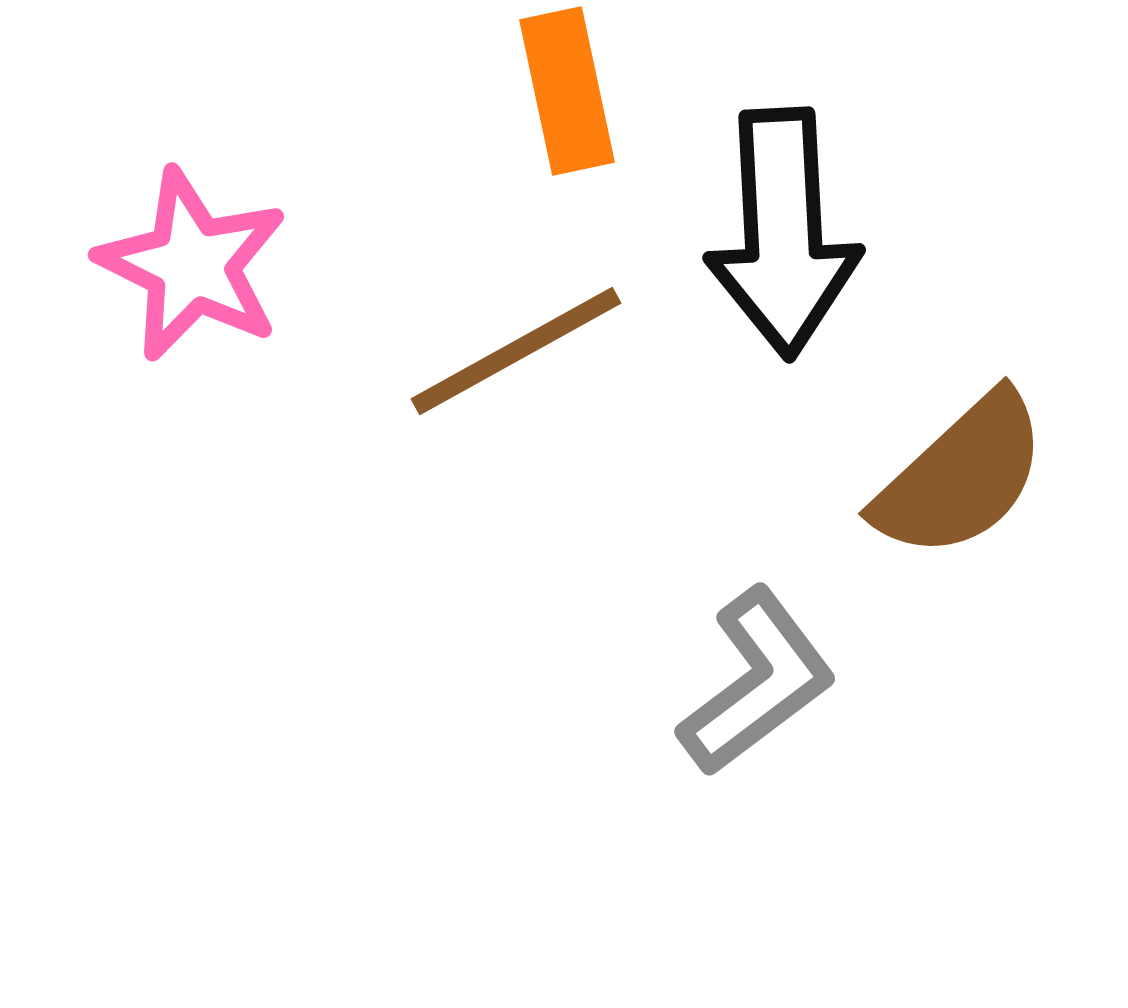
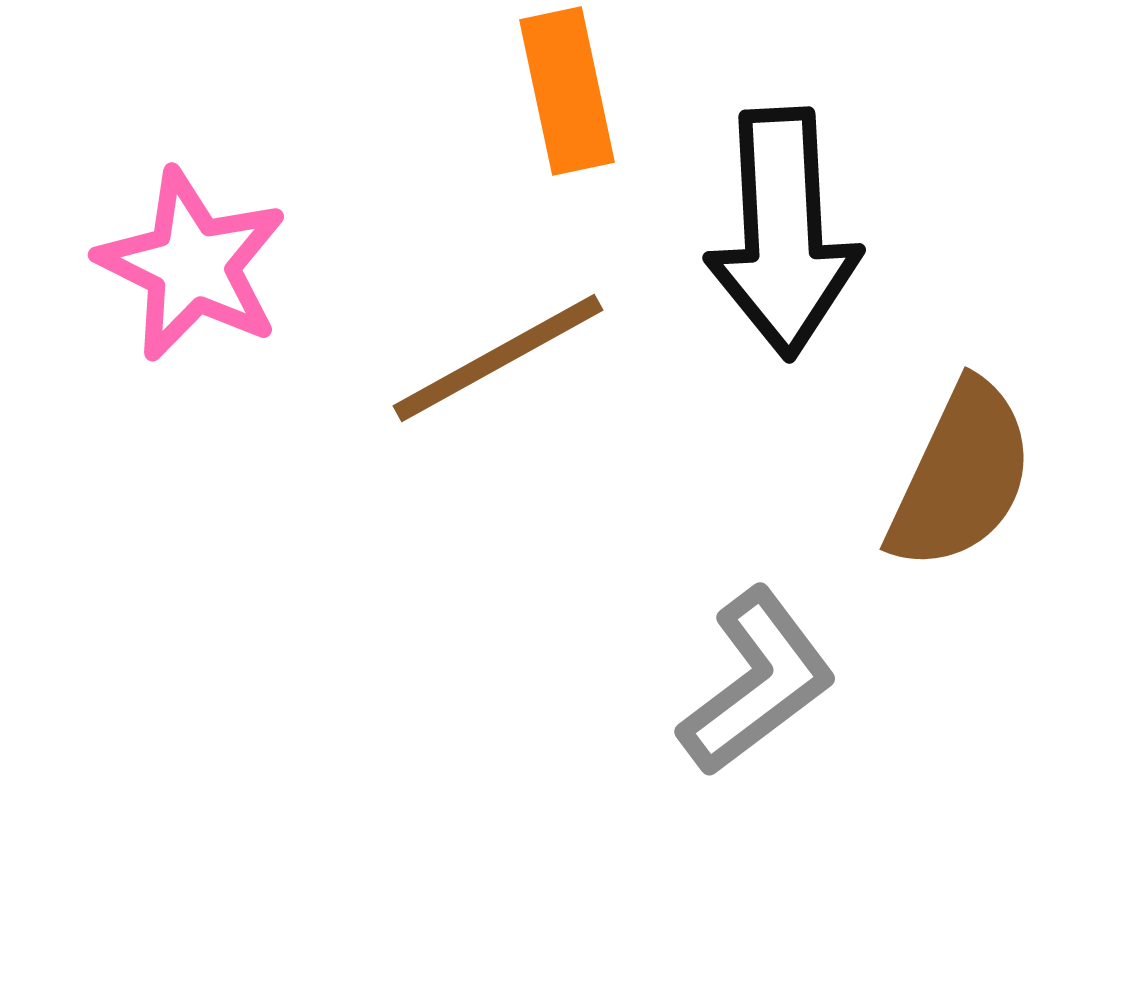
brown line: moved 18 px left, 7 px down
brown semicircle: rotated 22 degrees counterclockwise
